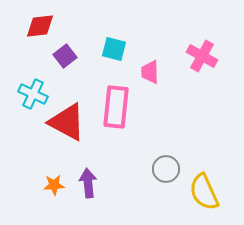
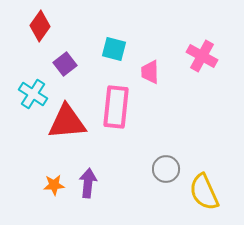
red diamond: rotated 48 degrees counterclockwise
purple square: moved 8 px down
cyan cross: rotated 8 degrees clockwise
red triangle: rotated 33 degrees counterclockwise
purple arrow: rotated 12 degrees clockwise
